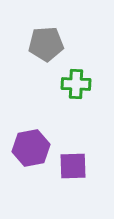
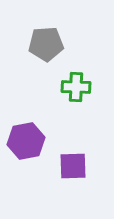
green cross: moved 3 px down
purple hexagon: moved 5 px left, 7 px up
